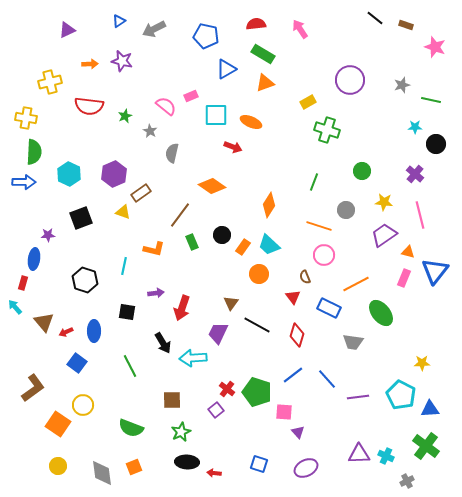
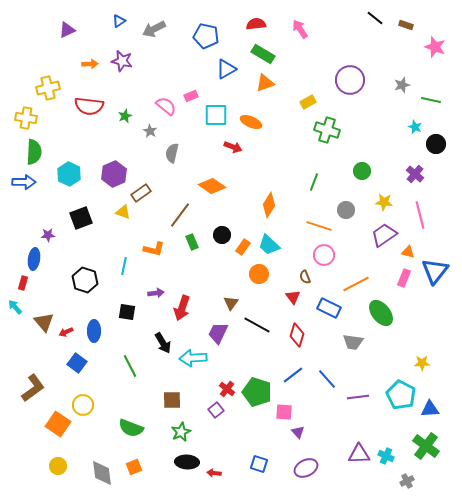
yellow cross at (50, 82): moved 2 px left, 6 px down
cyan star at (415, 127): rotated 24 degrees clockwise
